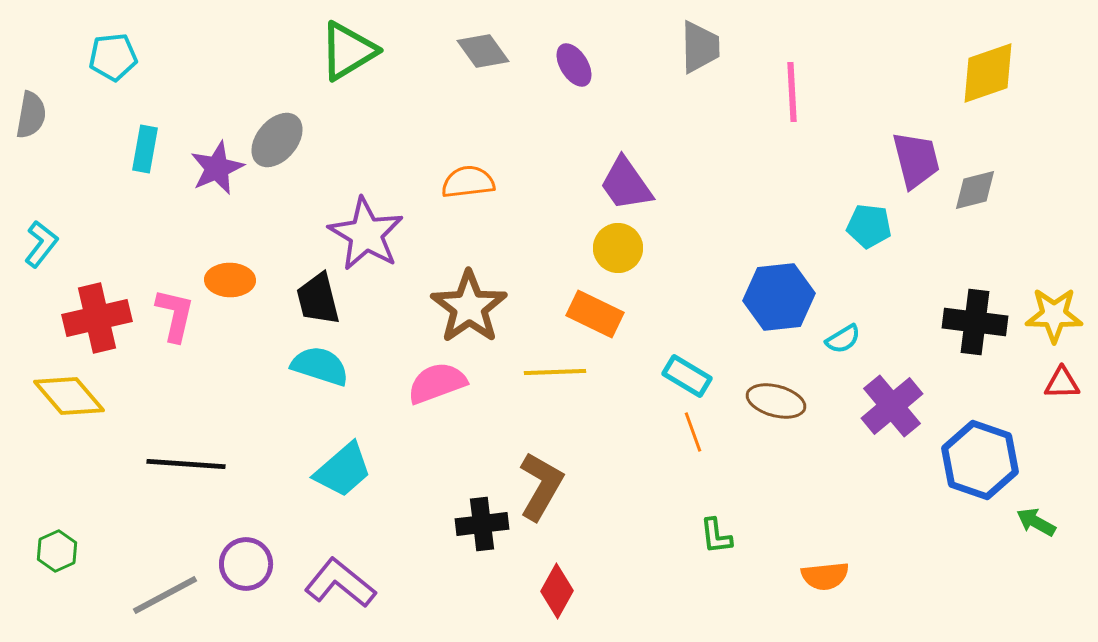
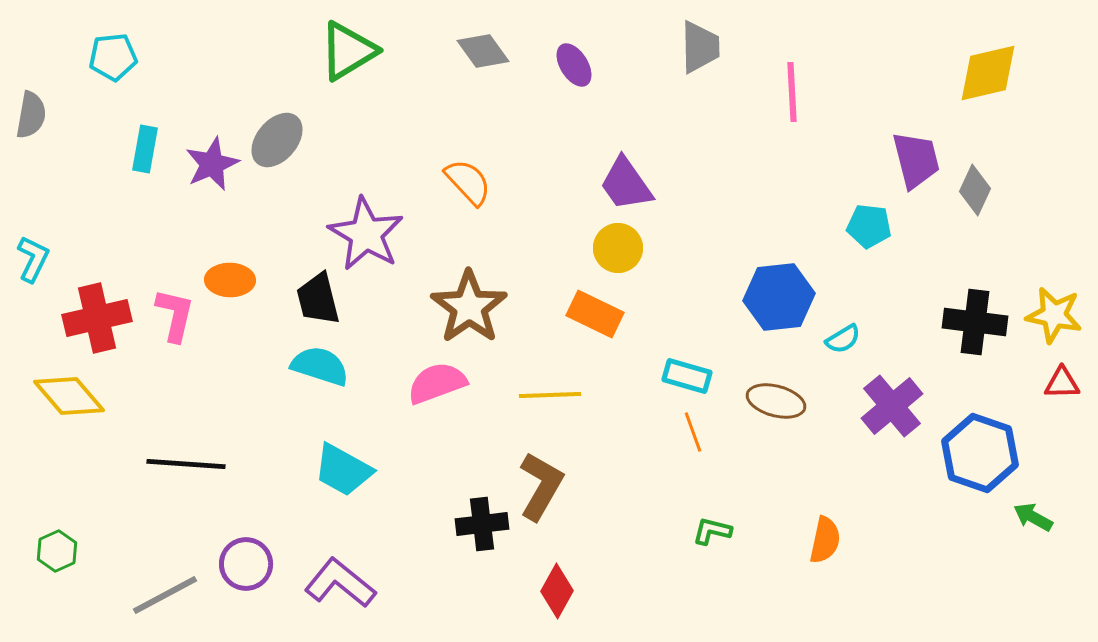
yellow diamond at (988, 73): rotated 6 degrees clockwise
purple star at (217, 168): moved 5 px left, 4 px up
orange semicircle at (468, 182): rotated 54 degrees clockwise
gray diamond at (975, 190): rotated 51 degrees counterclockwise
cyan L-shape at (41, 244): moved 8 px left, 15 px down; rotated 12 degrees counterclockwise
yellow star at (1054, 315): rotated 10 degrees clockwise
yellow line at (555, 372): moved 5 px left, 23 px down
cyan rectangle at (687, 376): rotated 15 degrees counterclockwise
blue hexagon at (980, 460): moved 7 px up
cyan trapezoid at (343, 470): rotated 70 degrees clockwise
green arrow at (1036, 522): moved 3 px left, 5 px up
green L-shape at (716, 536): moved 4 px left, 5 px up; rotated 111 degrees clockwise
orange semicircle at (825, 576): moved 36 px up; rotated 72 degrees counterclockwise
